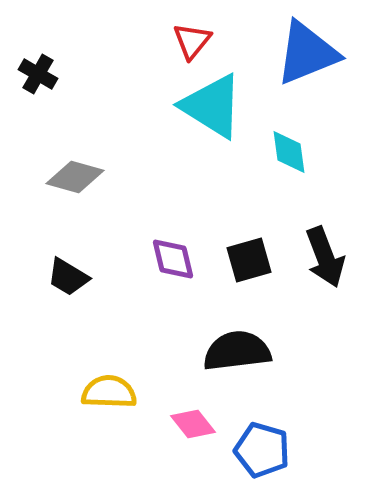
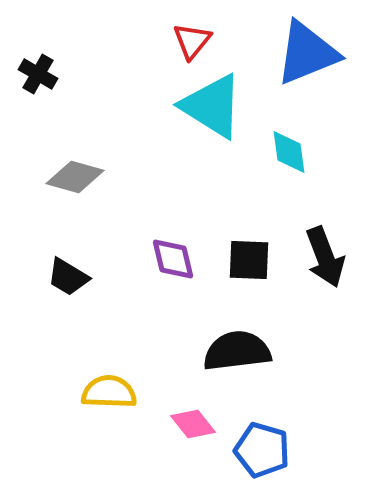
black square: rotated 18 degrees clockwise
